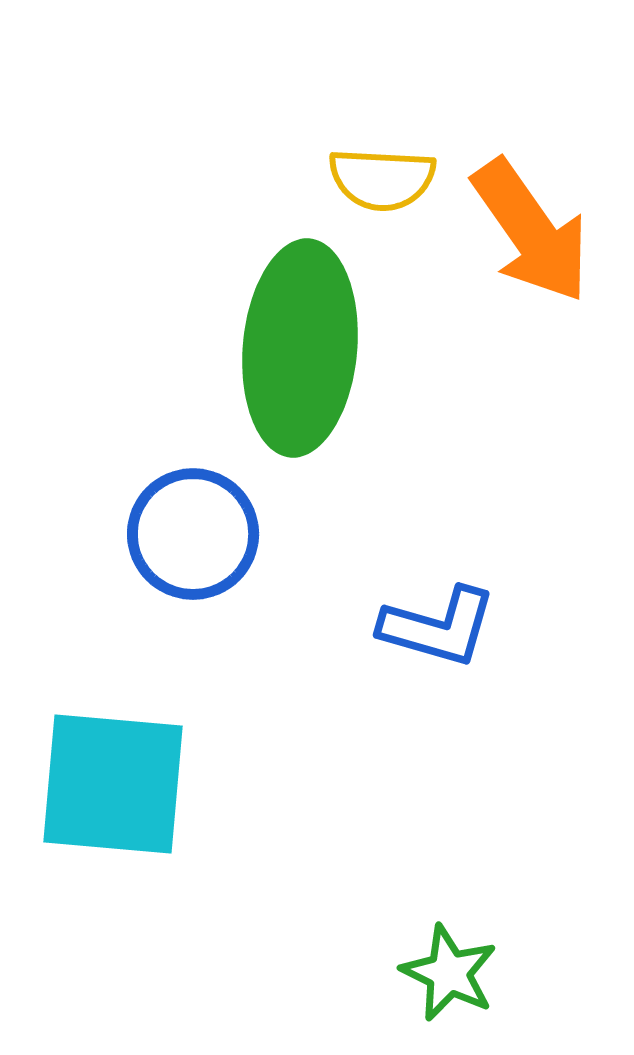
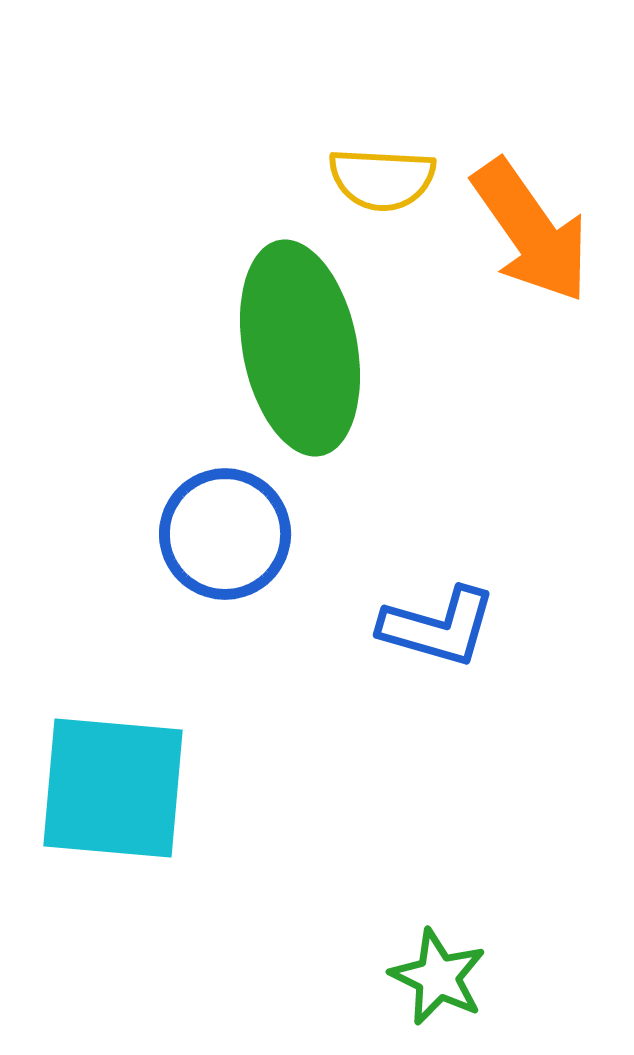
green ellipse: rotated 16 degrees counterclockwise
blue circle: moved 32 px right
cyan square: moved 4 px down
green star: moved 11 px left, 4 px down
